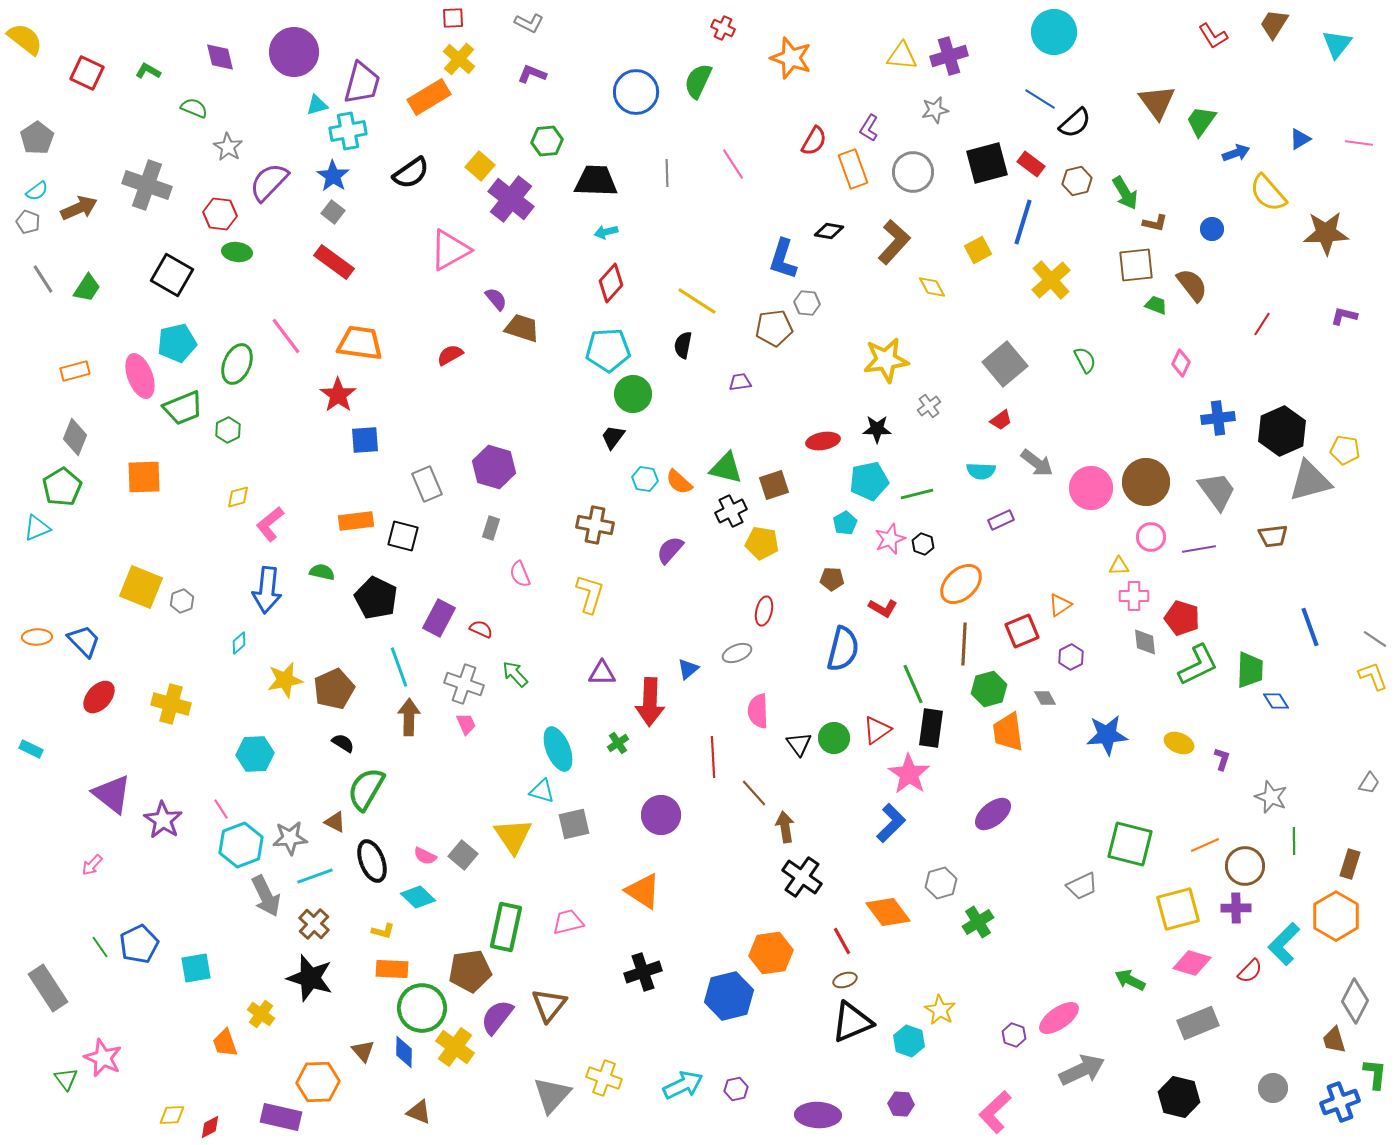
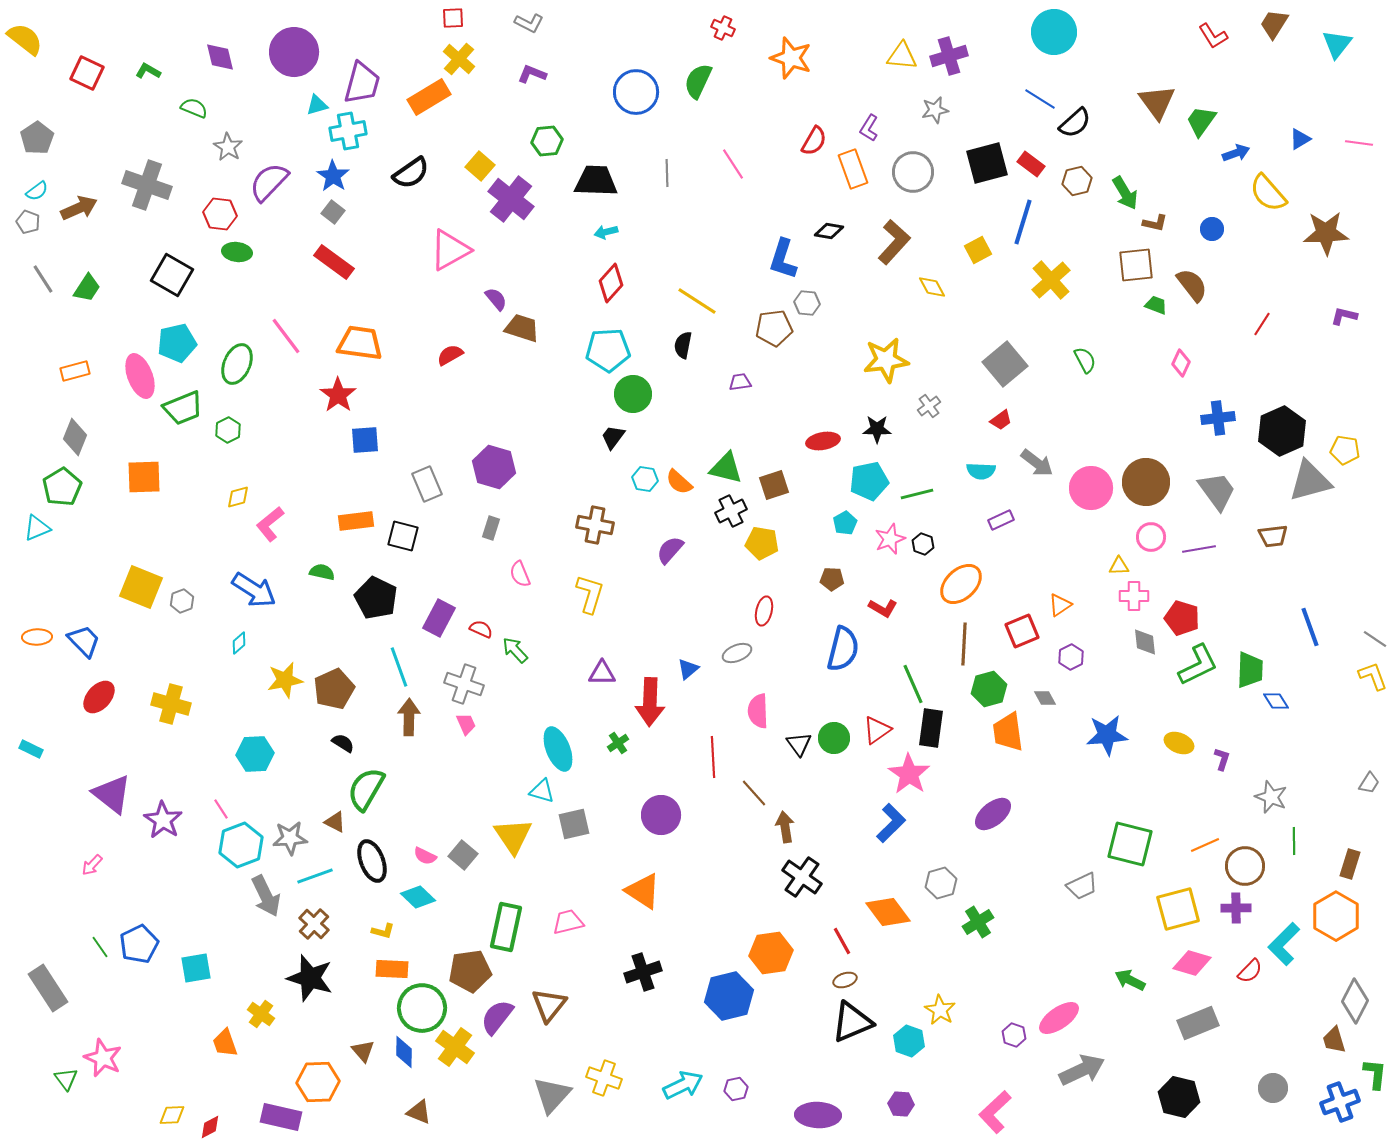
blue arrow at (267, 590): moved 13 px left; rotated 63 degrees counterclockwise
green arrow at (515, 674): moved 24 px up
